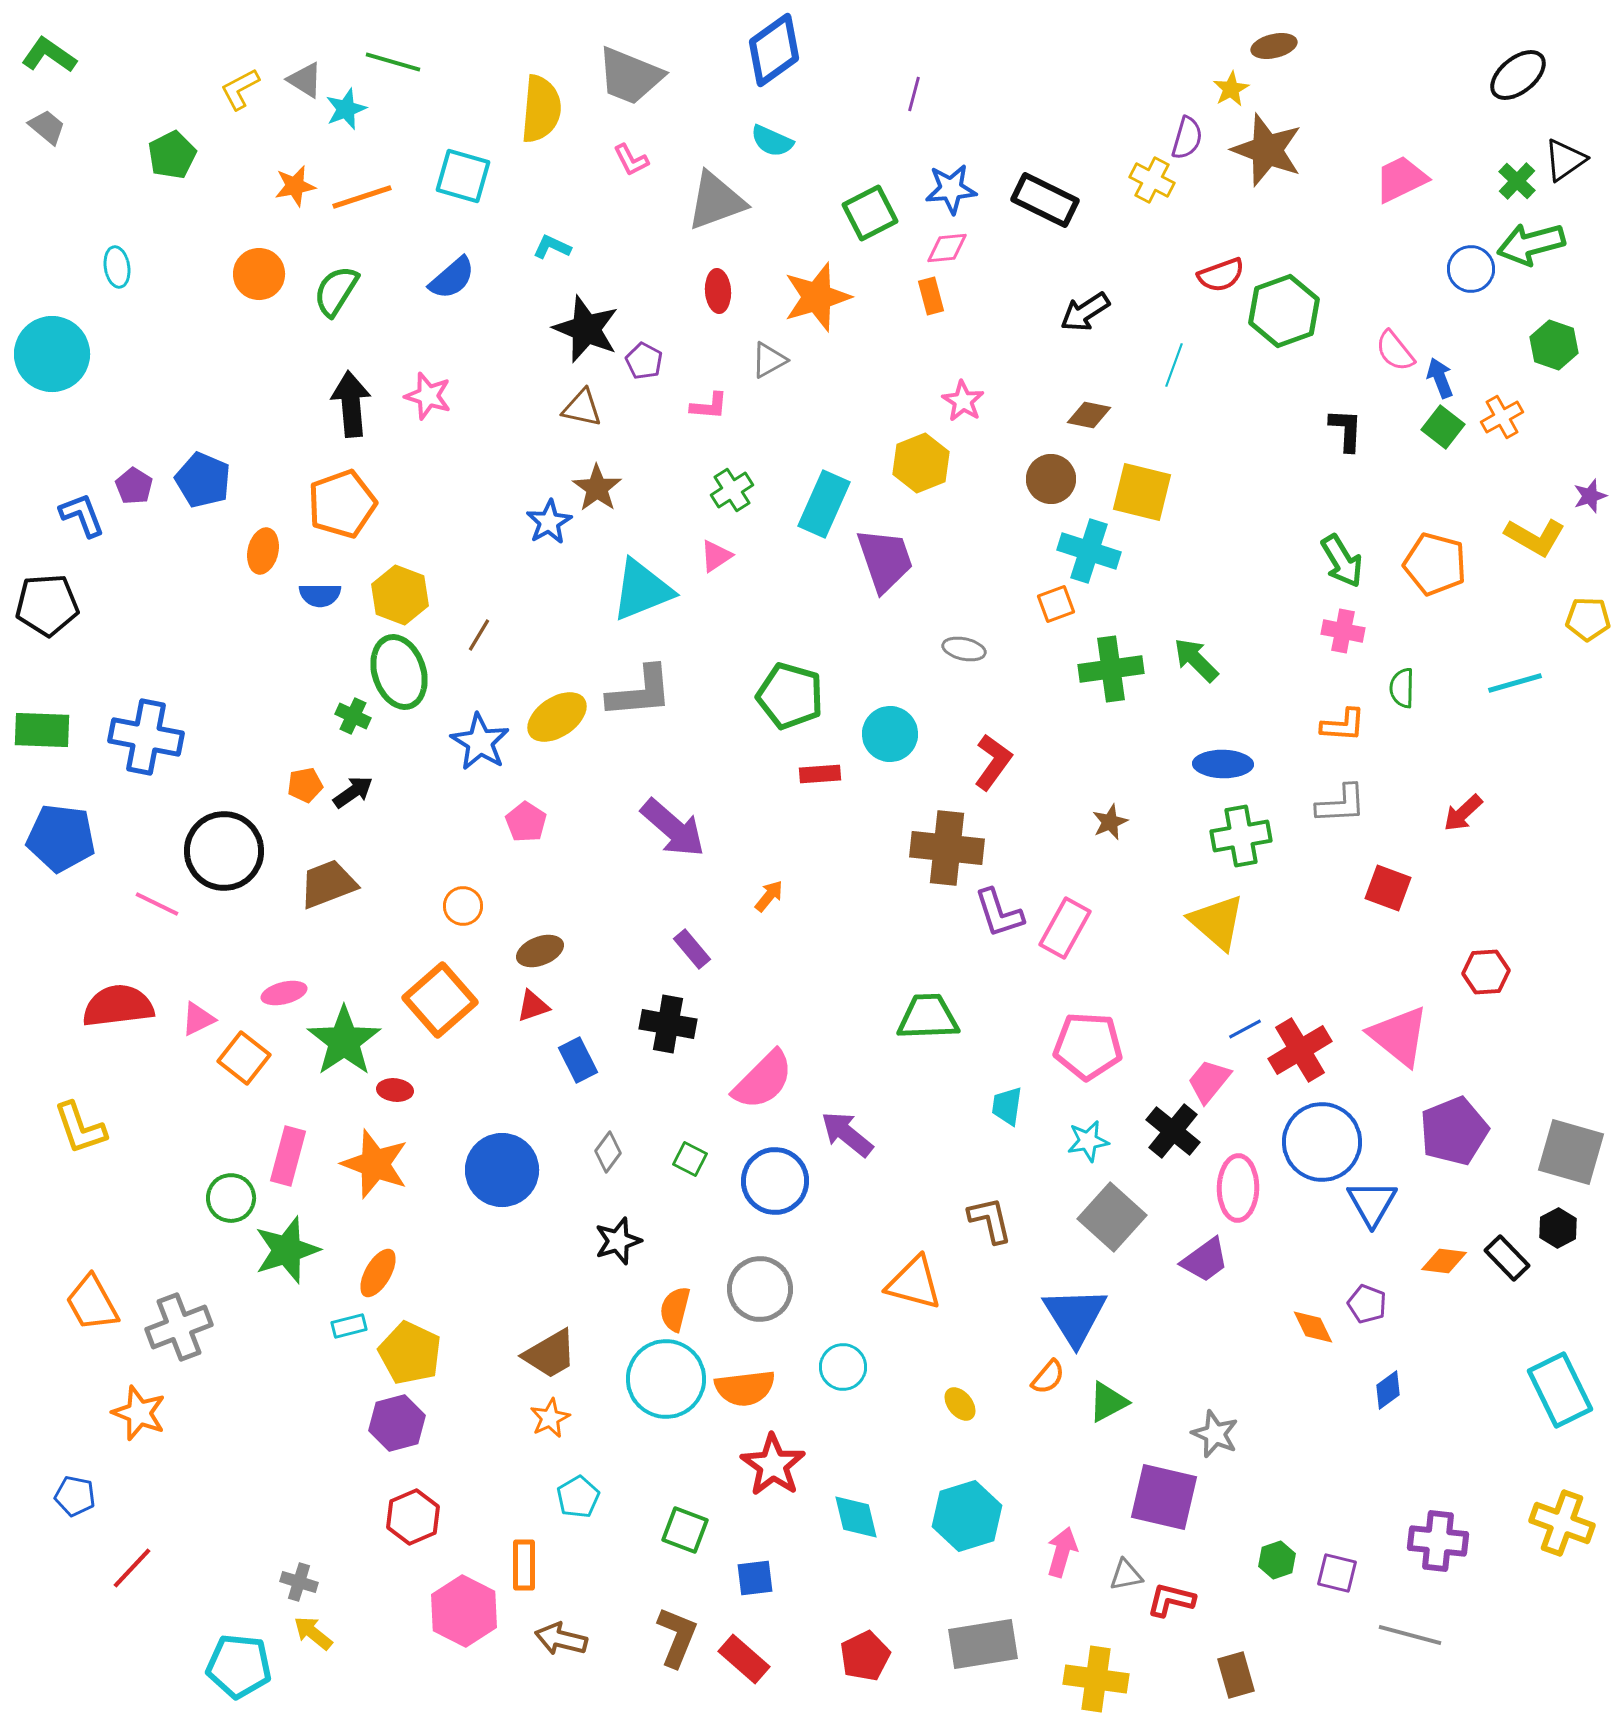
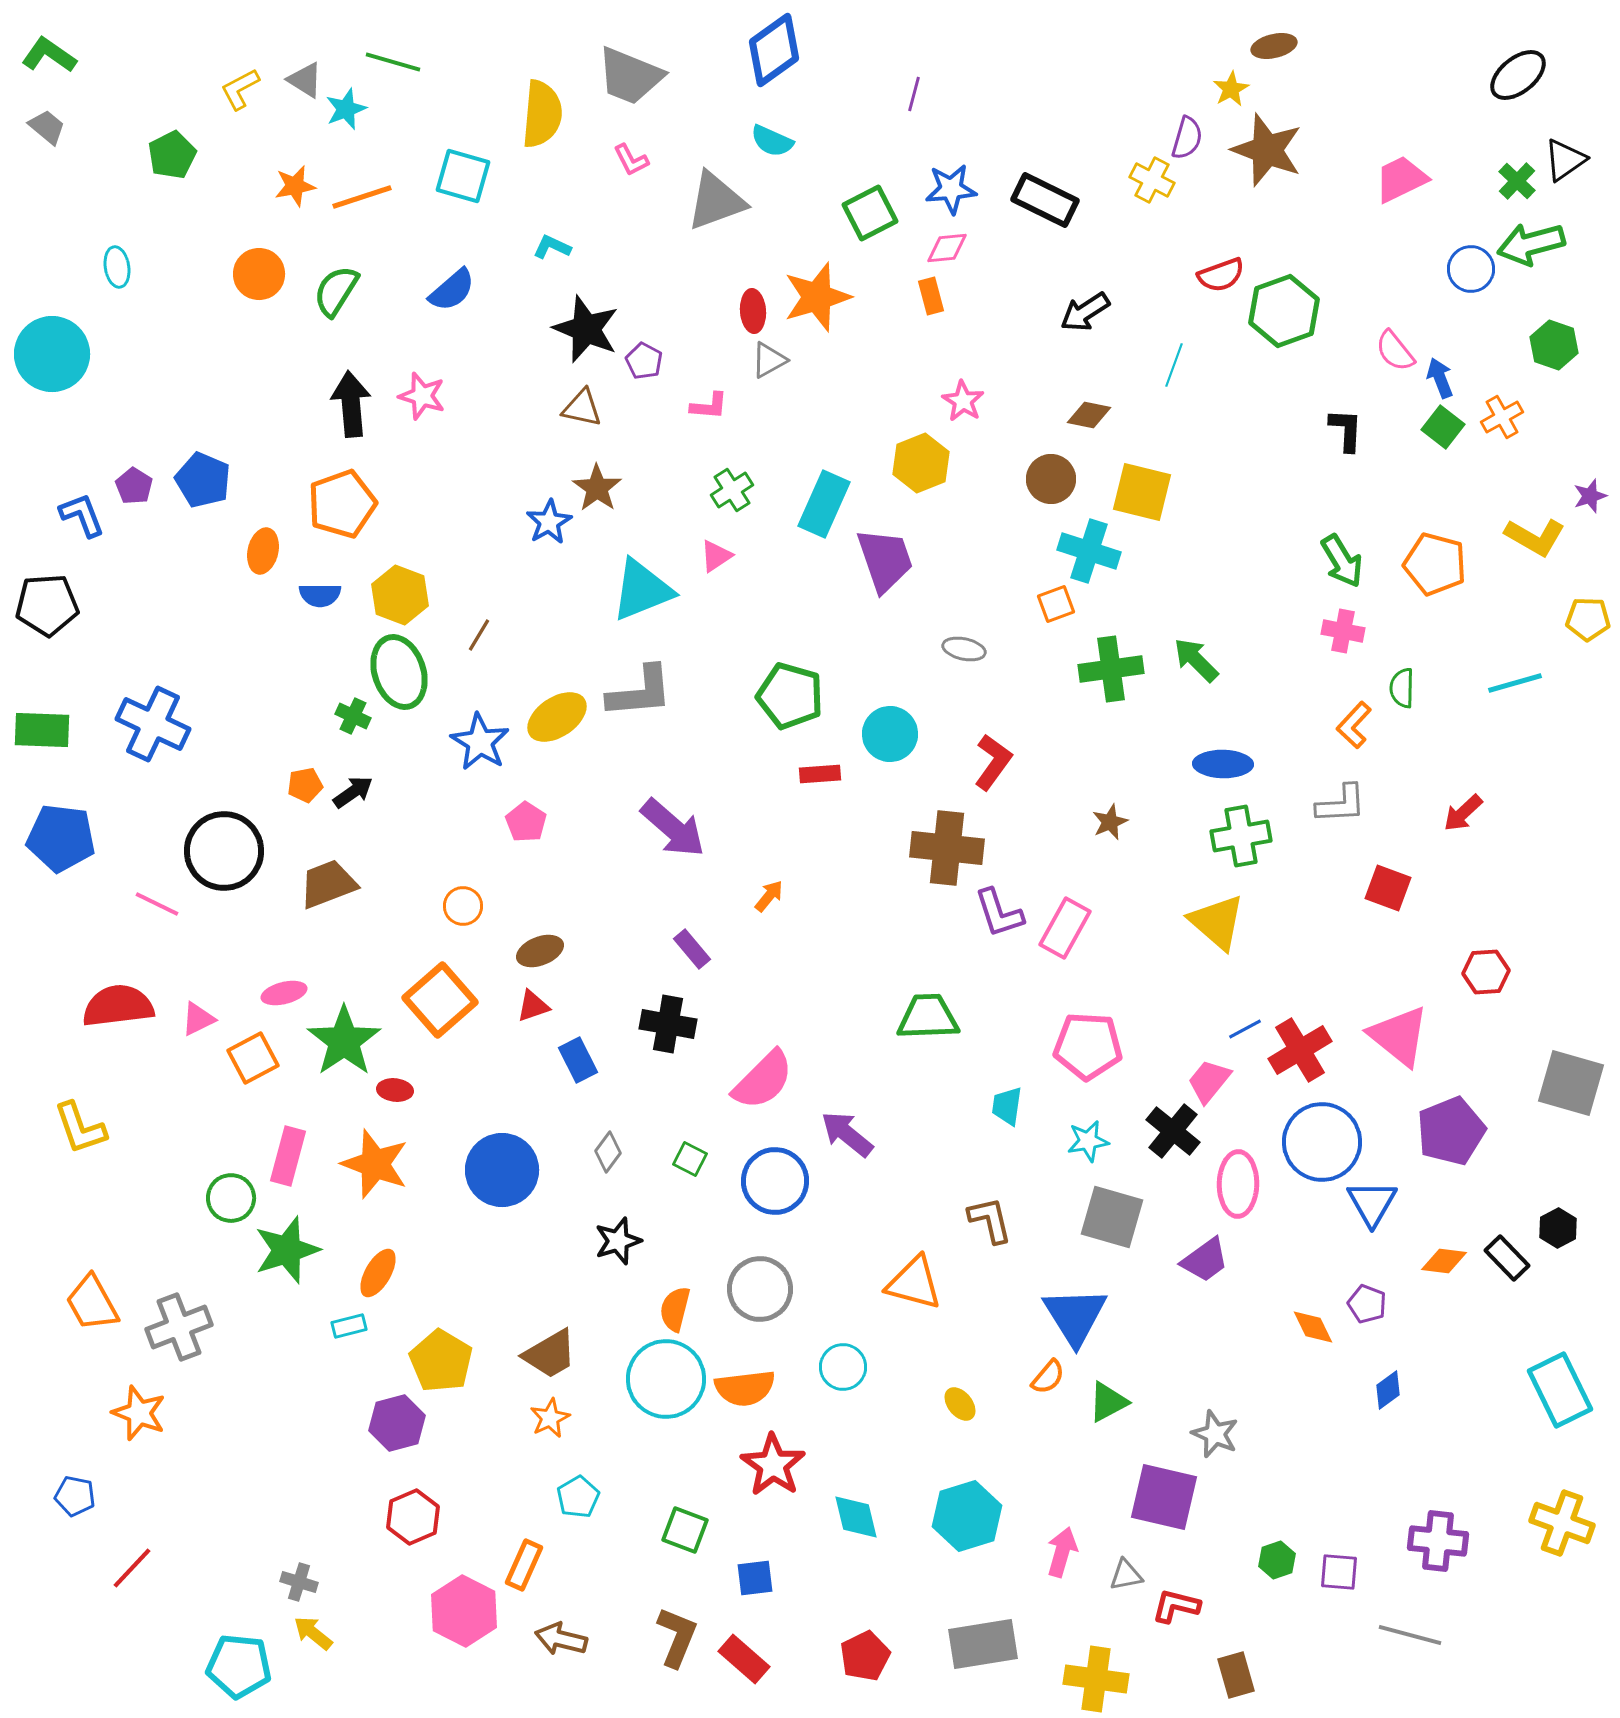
yellow semicircle at (541, 109): moved 1 px right, 5 px down
blue semicircle at (452, 278): moved 12 px down
red ellipse at (718, 291): moved 35 px right, 20 px down
pink star at (428, 396): moved 6 px left
orange L-shape at (1343, 725): moved 11 px right; rotated 129 degrees clockwise
blue cross at (146, 737): moved 7 px right, 13 px up; rotated 14 degrees clockwise
orange square at (244, 1058): moved 9 px right; rotated 24 degrees clockwise
purple pentagon at (1454, 1131): moved 3 px left
gray square at (1571, 1152): moved 69 px up
pink ellipse at (1238, 1188): moved 4 px up
gray square at (1112, 1217): rotated 26 degrees counterclockwise
yellow pentagon at (410, 1353): moved 31 px right, 8 px down; rotated 6 degrees clockwise
orange rectangle at (524, 1565): rotated 24 degrees clockwise
purple square at (1337, 1573): moved 2 px right, 1 px up; rotated 9 degrees counterclockwise
red L-shape at (1171, 1600): moved 5 px right, 6 px down
